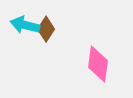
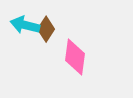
pink diamond: moved 23 px left, 7 px up
